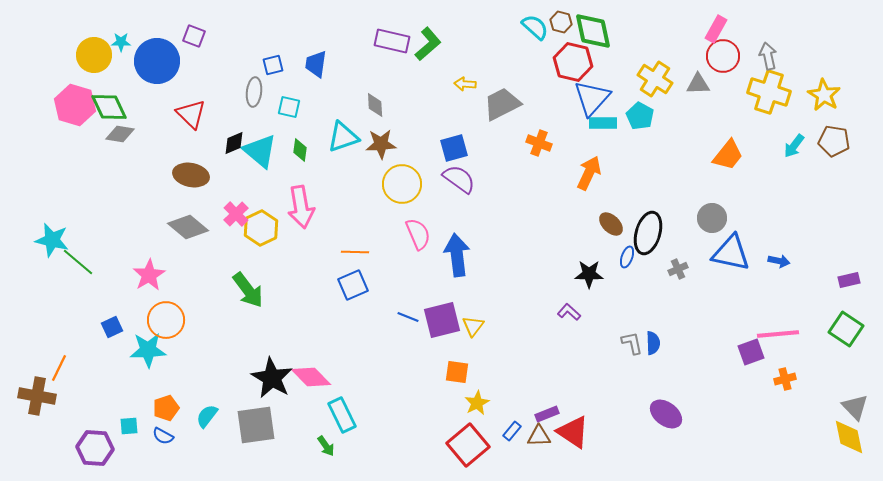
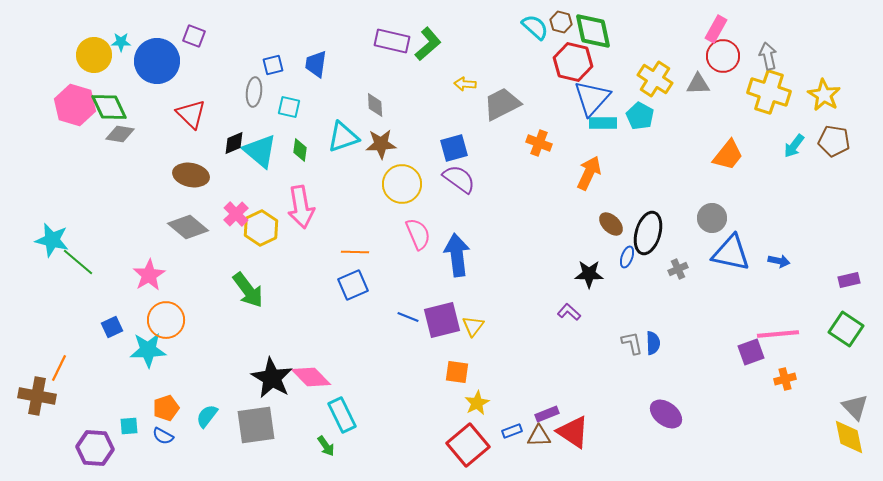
blue rectangle at (512, 431): rotated 30 degrees clockwise
